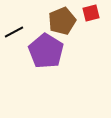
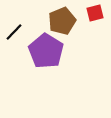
red square: moved 4 px right
black line: rotated 18 degrees counterclockwise
